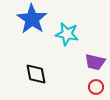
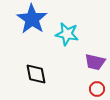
red circle: moved 1 px right, 2 px down
